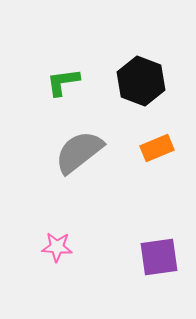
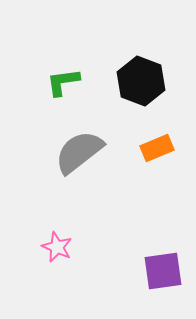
pink star: rotated 20 degrees clockwise
purple square: moved 4 px right, 14 px down
